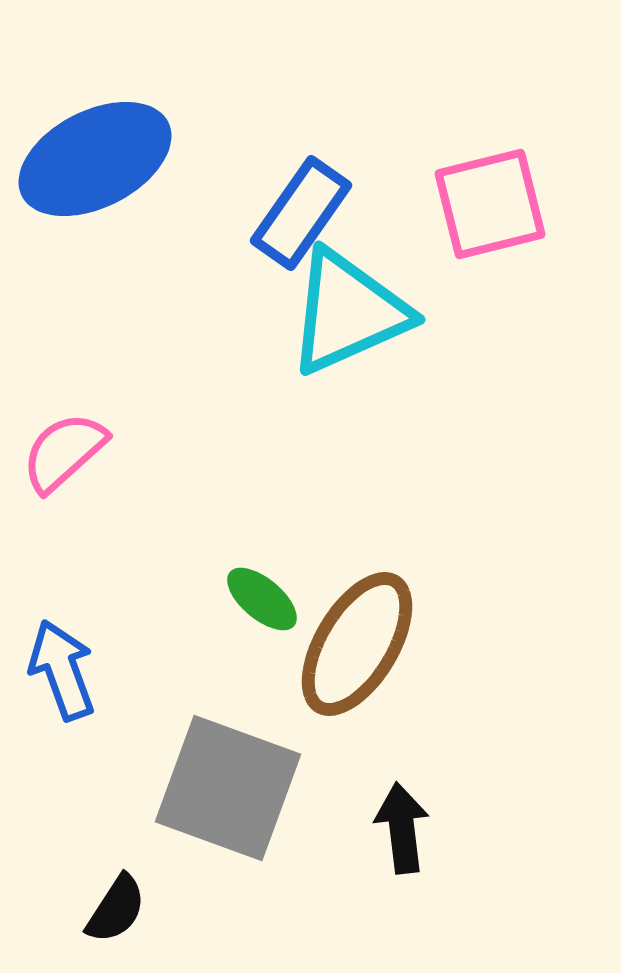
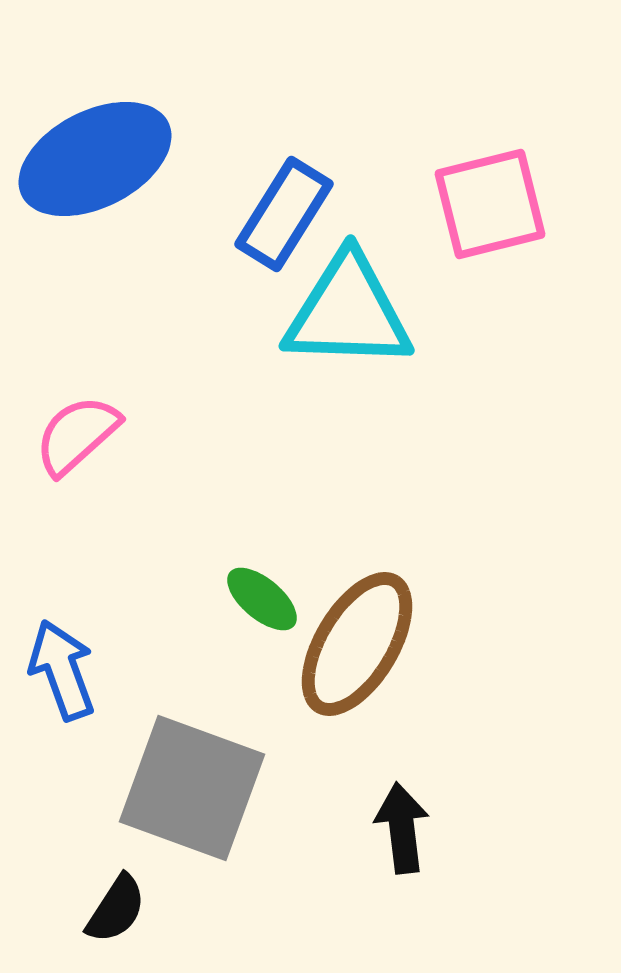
blue rectangle: moved 17 px left, 1 px down; rotated 3 degrees counterclockwise
cyan triangle: rotated 26 degrees clockwise
pink semicircle: moved 13 px right, 17 px up
gray square: moved 36 px left
